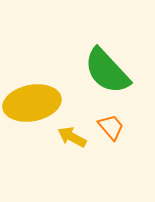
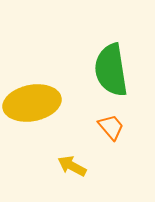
green semicircle: moved 4 px right, 1 px up; rotated 34 degrees clockwise
yellow arrow: moved 29 px down
